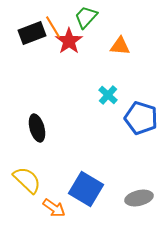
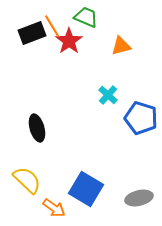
green trapezoid: rotated 70 degrees clockwise
orange line: moved 1 px left, 1 px up
orange triangle: moved 1 px right; rotated 20 degrees counterclockwise
